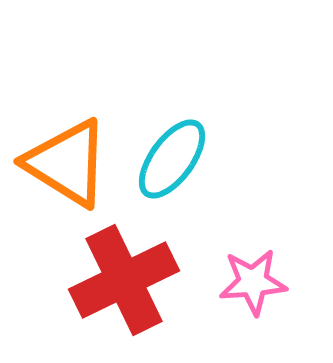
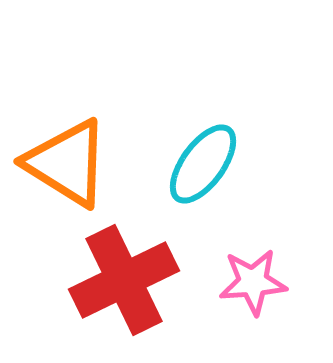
cyan ellipse: moved 31 px right, 5 px down
